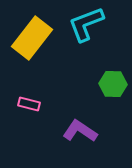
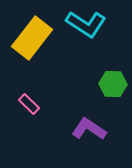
cyan L-shape: rotated 126 degrees counterclockwise
pink rectangle: rotated 30 degrees clockwise
purple L-shape: moved 9 px right, 2 px up
